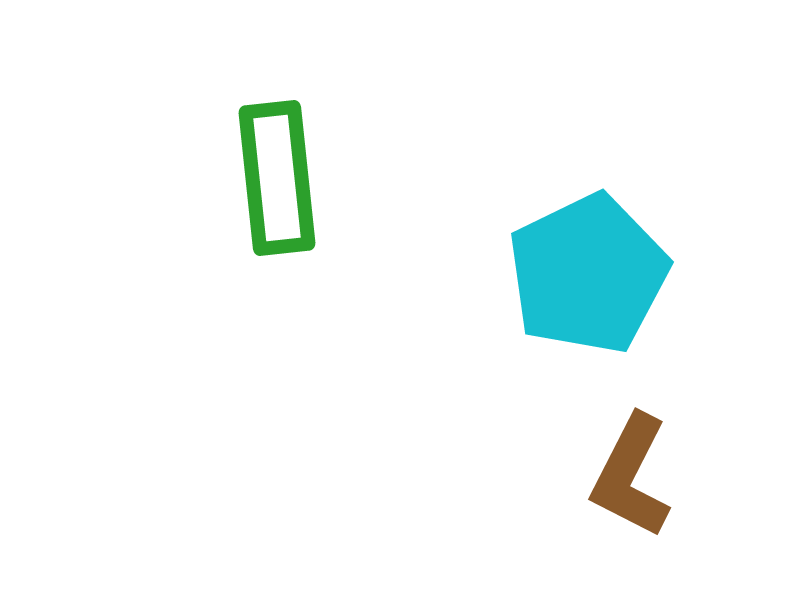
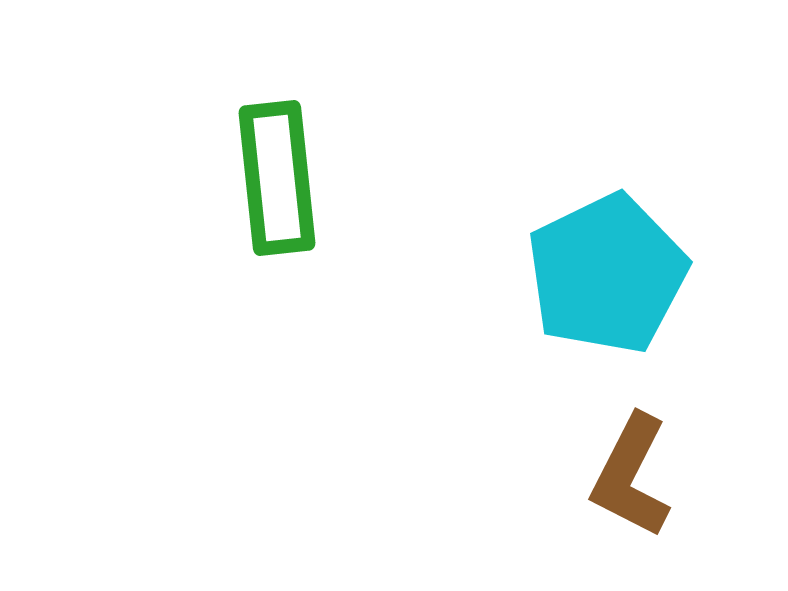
cyan pentagon: moved 19 px right
